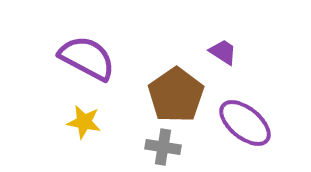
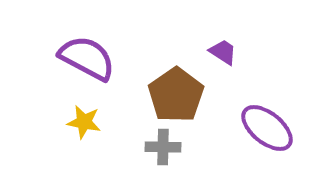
purple ellipse: moved 22 px right, 5 px down
gray cross: rotated 8 degrees counterclockwise
